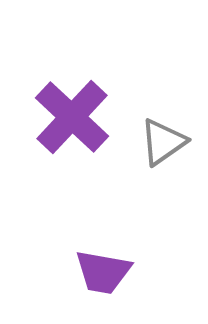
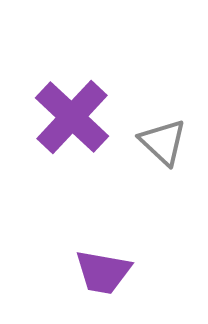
gray triangle: rotated 42 degrees counterclockwise
